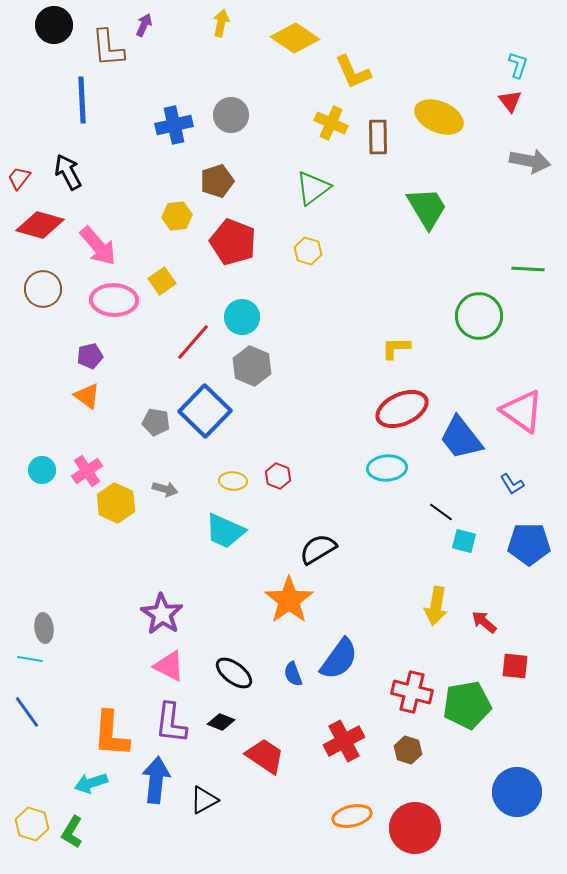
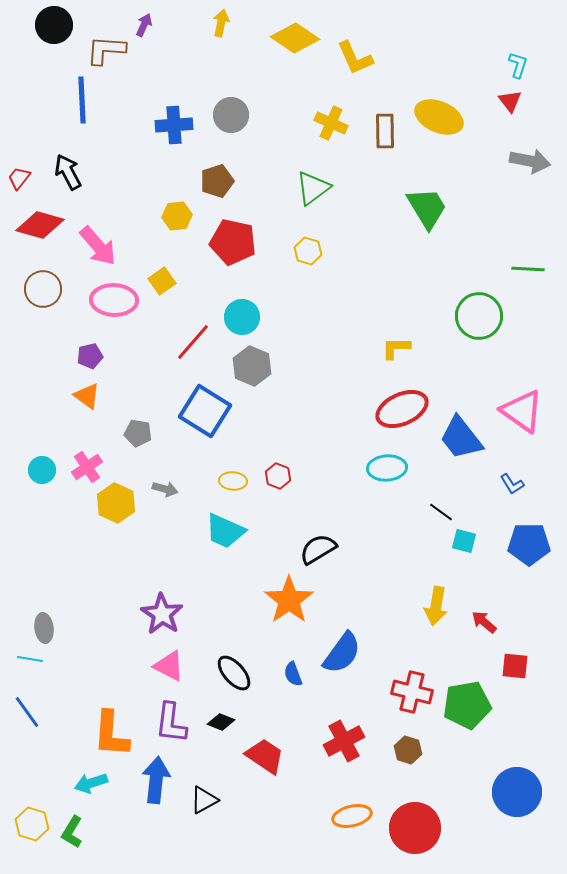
brown L-shape at (108, 48): moved 2 px left, 2 px down; rotated 99 degrees clockwise
yellow L-shape at (353, 72): moved 2 px right, 14 px up
blue cross at (174, 125): rotated 9 degrees clockwise
brown rectangle at (378, 137): moved 7 px right, 6 px up
red pentagon at (233, 242): rotated 9 degrees counterclockwise
blue square at (205, 411): rotated 12 degrees counterclockwise
gray pentagon at (156, 422): moved 18 px left, 11 px down
pink cross at (87, 471): moved 4 px up
blue semicircle at (339, 659): moved 3 px right, 6 px up
black ellipse at (234, 673): rotated 12 degrees clockwise
